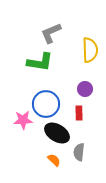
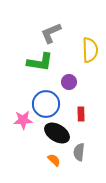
purple circle: moved 16 px left, 7 px up
red rectangle: moved 2 px right, 1 px down
